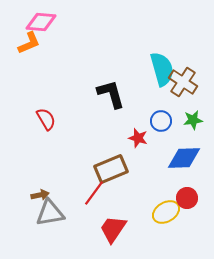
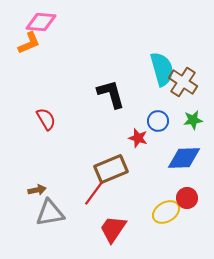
blue circle: moved 3 px left
brown arrow: moved 3 px left, 5 px up
